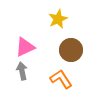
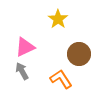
yellow star: rotated 12 degrees counterclockwise
brown circle: moved 8 px right, 4 px down
gray arrow: rotated 18 degrees counterclockwise
